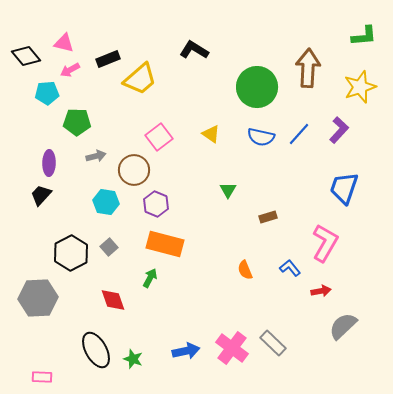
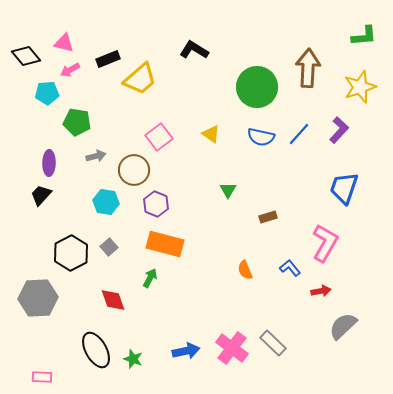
green pentagon at (77, 122): rotated 8 degrees clockwise
